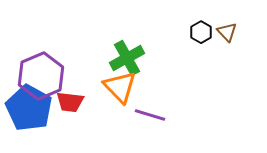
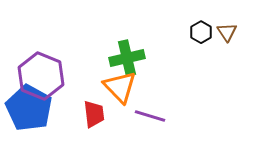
brown triangle: rotated 10 degrees clockwise
green cross: rotated 16 degrees clockwise
purple hexagon: rotated 15 degrees counterclockwise
red trapezoid: moved 24 px right, 12 px down; rotated 104 degrees counterclockwise
purple line: moved 1 px down
